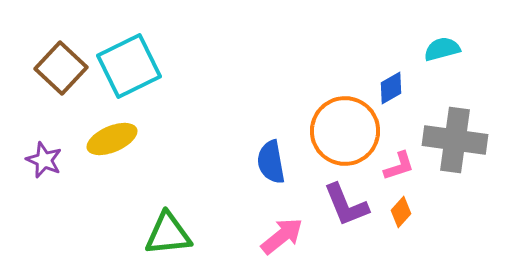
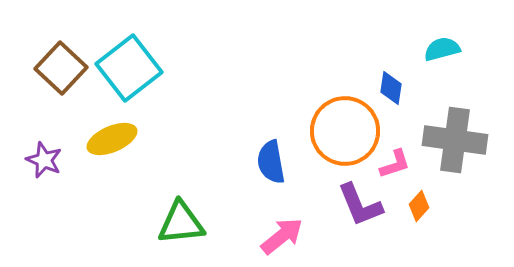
cyan square: moved 2 px down; rotated 12 degrees counterclockwise
blue diamond: rotated 52 degrees counterclockwise
pink L-shape: moved 4 px left, 2 px up
purple L-shape: moved 14 px right
orange diamond: moved 18 px right, 6 px up
green triangle: moved 13 px right, 11 px up
